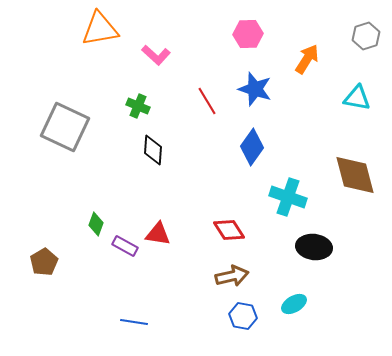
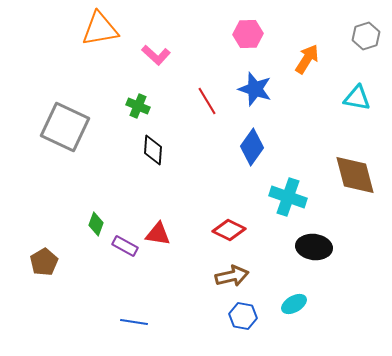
red diamond: rotated 32 degrees counterclockwise
